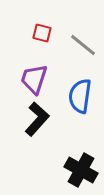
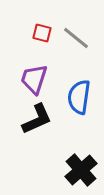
gray line: moved 7 px left, 7 px up
blue semicircle: moved 1 px left, 1 px down
black L-shape: rotated 24 degrees clockwise
black cross: rotated 20 degrees clockwise
